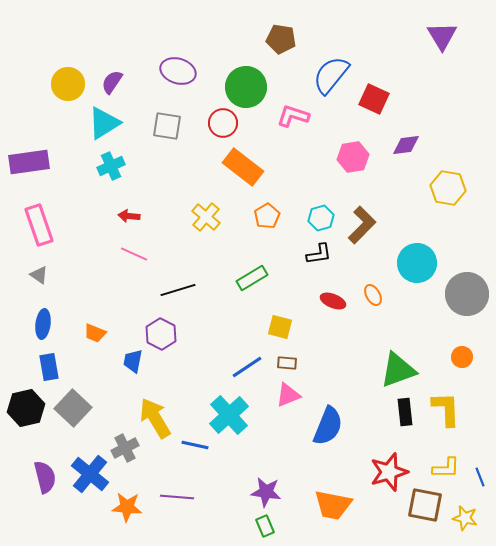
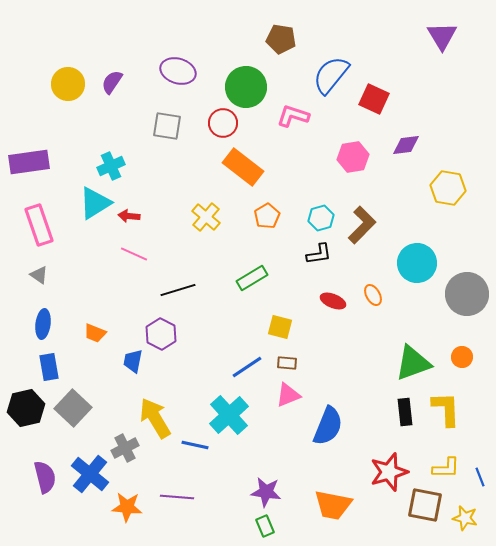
cyan triangle at (104, 123): moved 9 px left, 80 px down
green triangle at (398, 370): moved 15 px right, 7 px up
